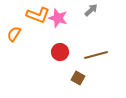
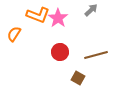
pink star: rotated 18 degrees clockwise
